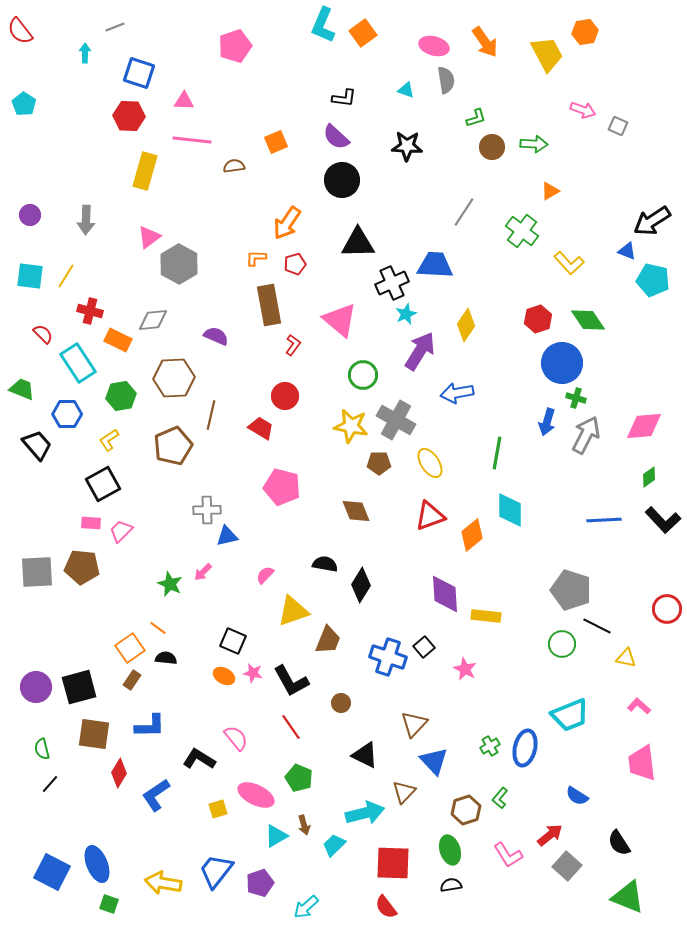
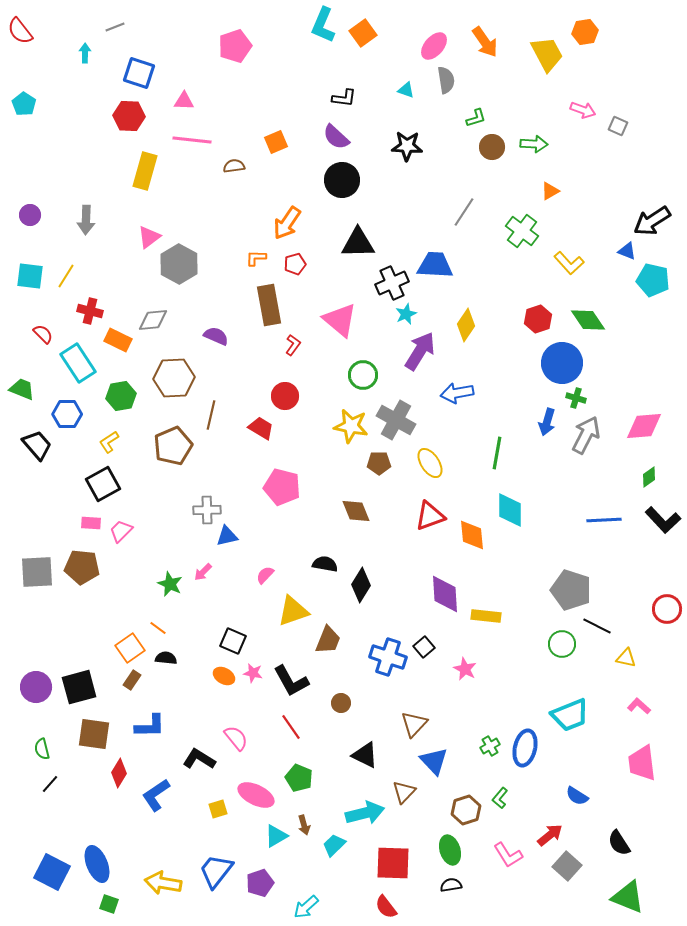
pink ellipse at (434, 46): rotated 64 degrees counterclockwise
yellow L-shape at (109, 440): moved 2 px down
orange diamond at (472, 535): rotated 56 degrees counterclockwise
